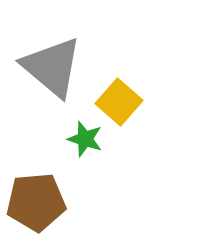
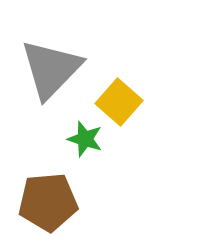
gray triangle: moved 1 px left, 2 px down; rotated 34 degrees clockwise
brown pentagon: moved 12 px right
